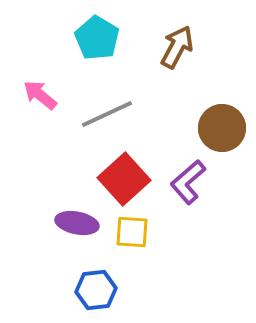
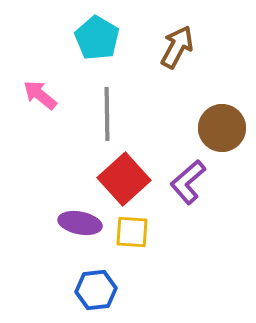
gray line: rotated 66 degrees counterclockwise
purple ellipse: moved 3 px right
